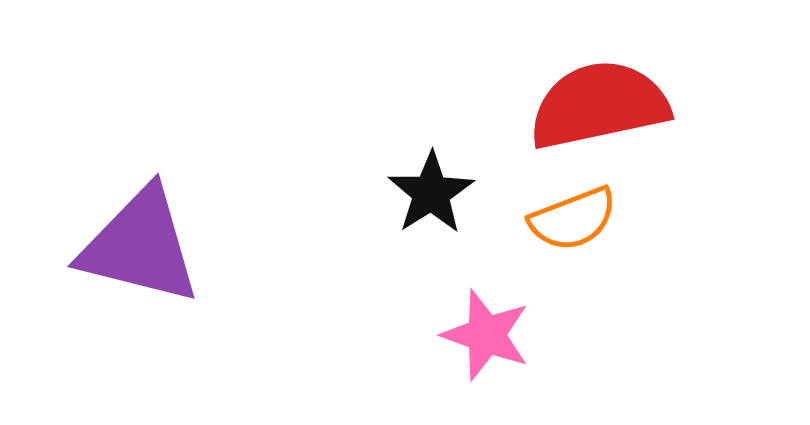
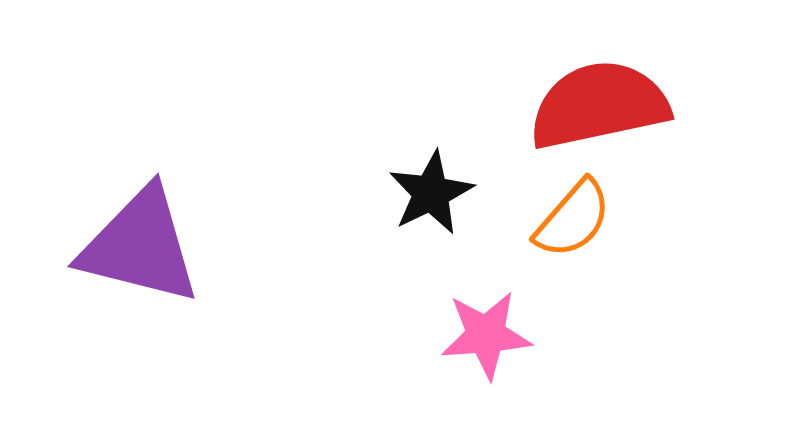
black star: rotated 6 degrees clockwise
orange semicircle: rotated 28 degrees counterclockwise
pink star: rotated 24 degrees counterclockwise
